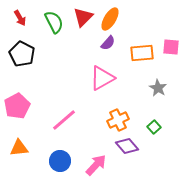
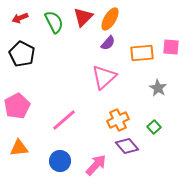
red arrow: rotated 98 degrees clockwise
pink triangle: moved 2 px right, 1 px up; rotated 12 degrees counterclockwise
